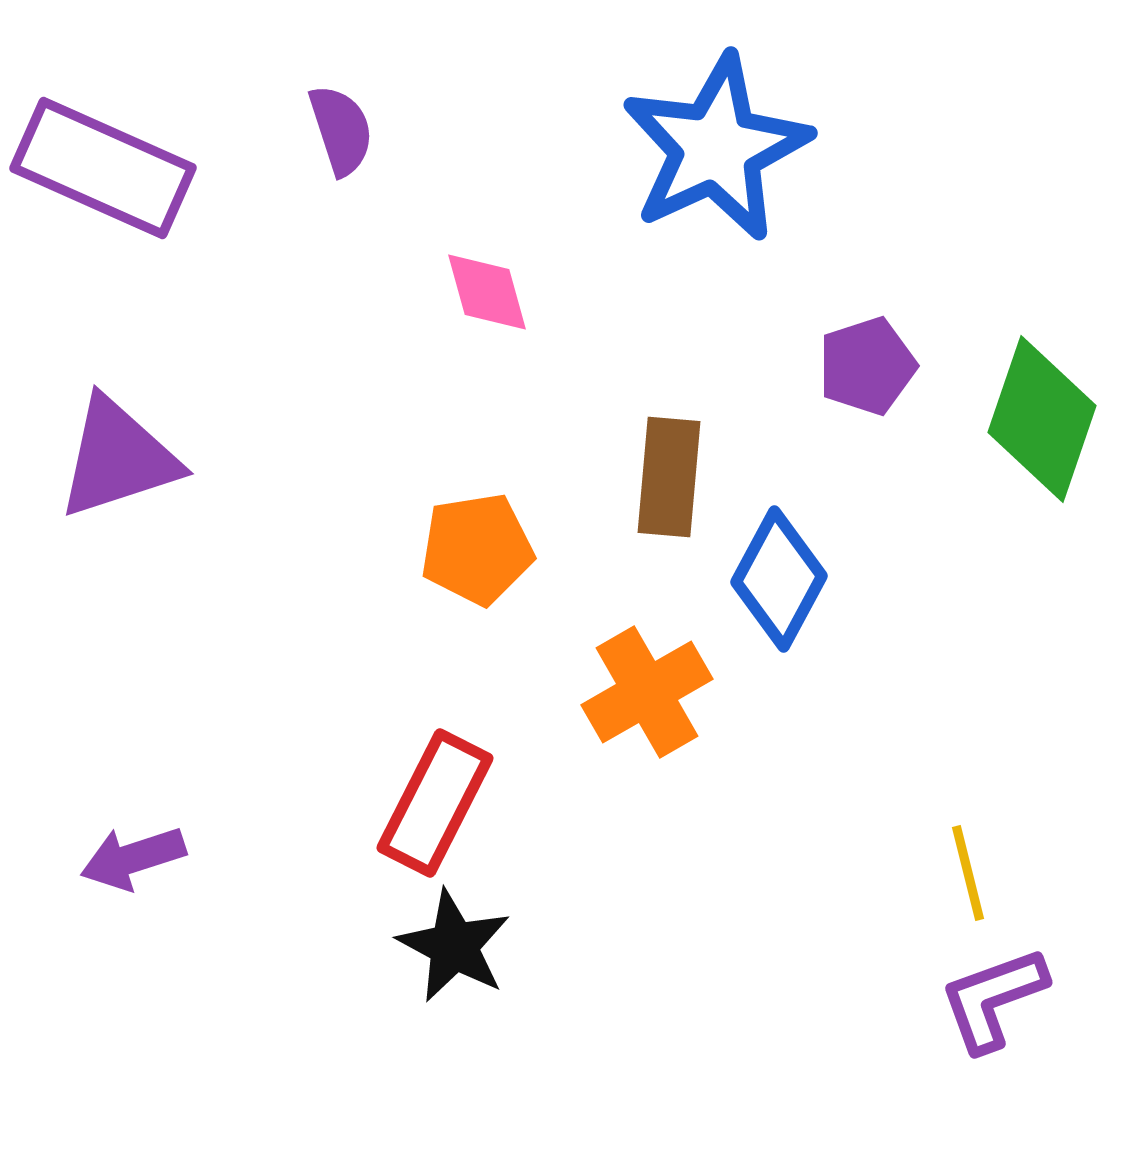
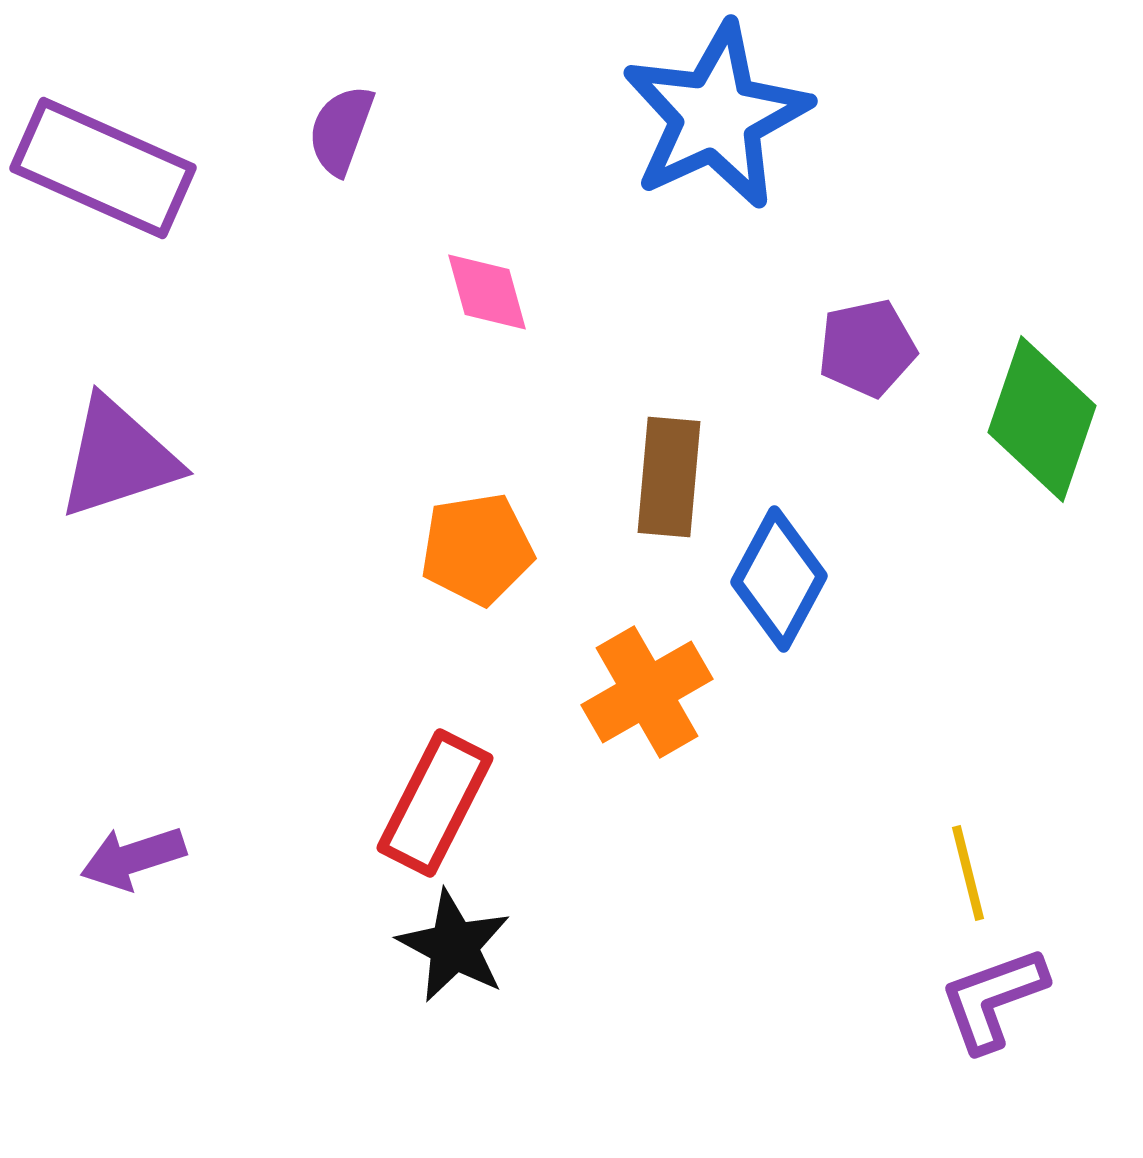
purple semicircle: rotated 142 degrees counterclockwise
blue star: moved 32 px up
purple pentagon: moved 18 px up; rotated 6 degrees clockwise
